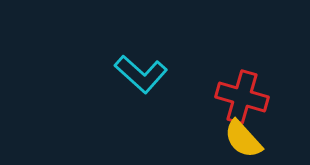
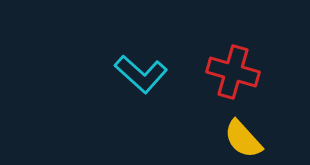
red cross: moved 9 px left, 25 px up
